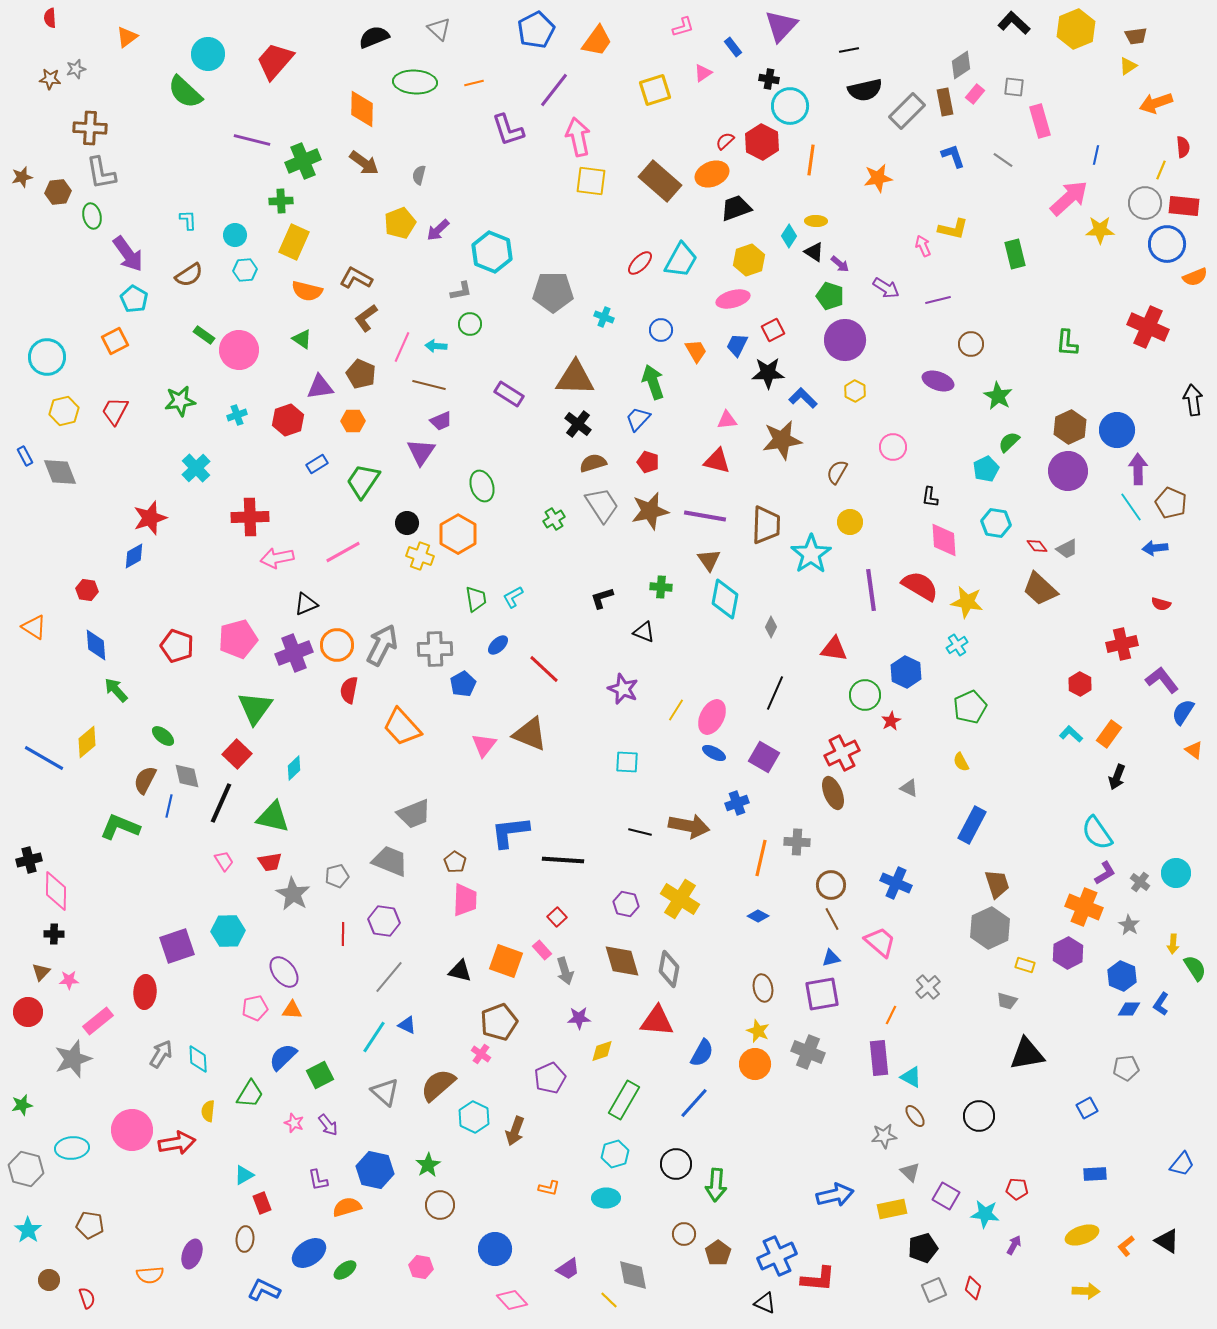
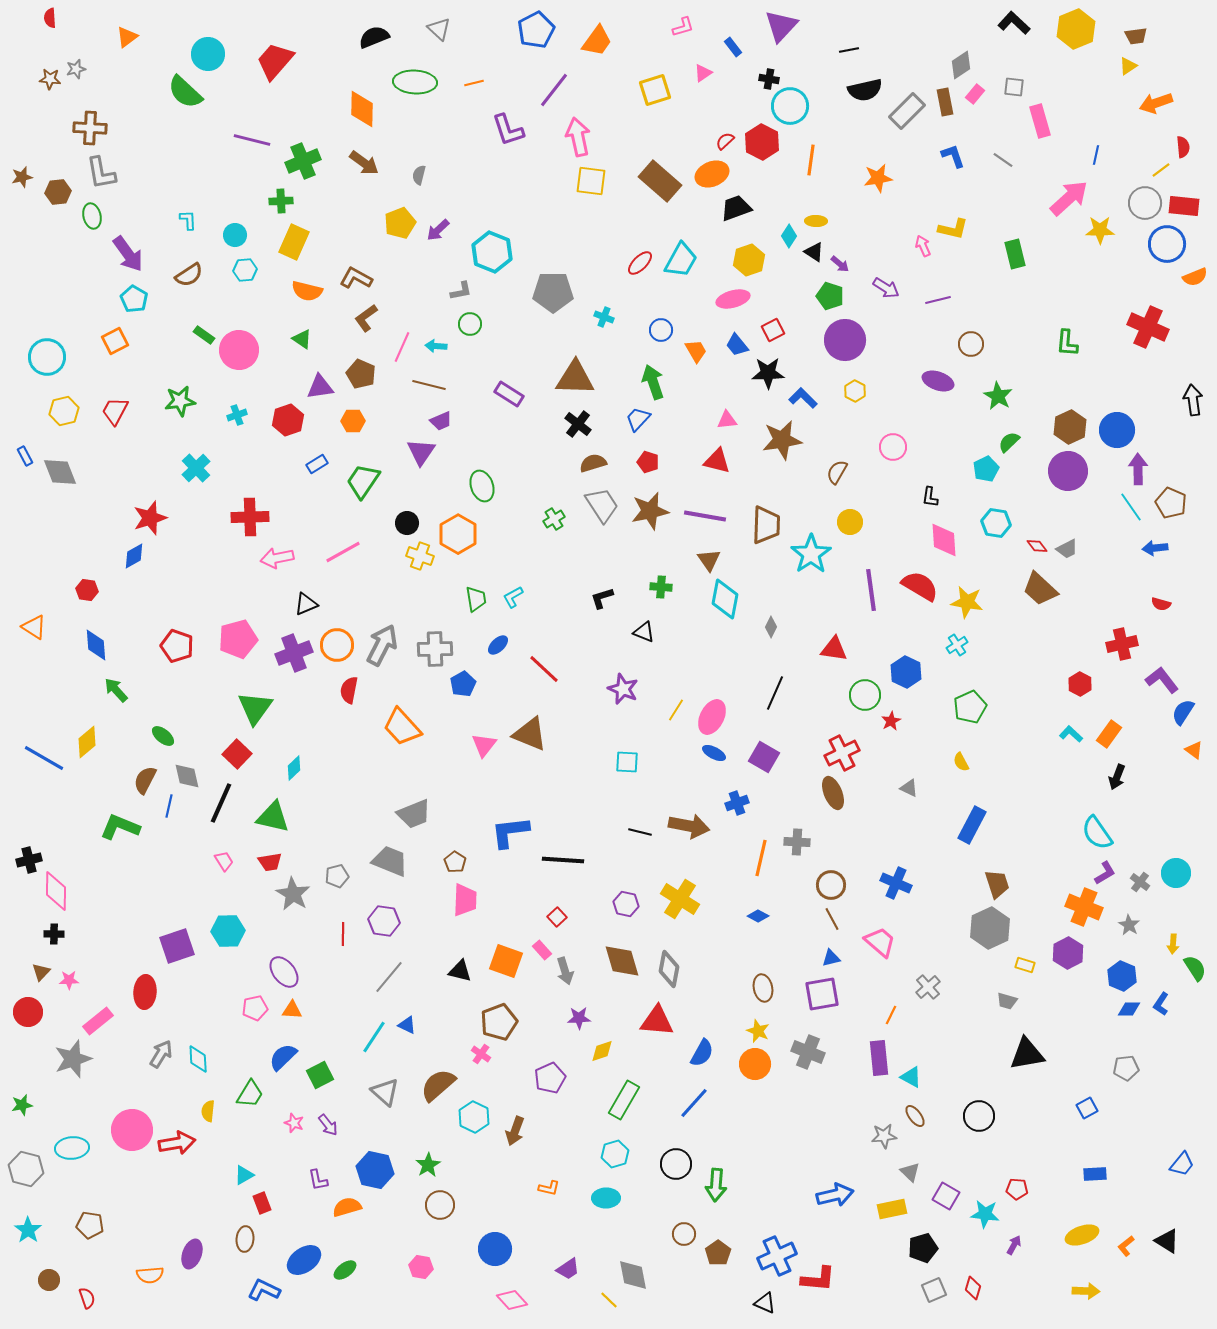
yellow line at (1161, 170): rotated 30 degrees clockwise
blue trapezoid at (737, 345): rotated 65 degrees counterclockwise
blue ellipse at (309, 1253): moved 5 px left, 7 px down
